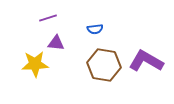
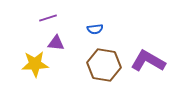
purple L-shape: moved 2 px right
